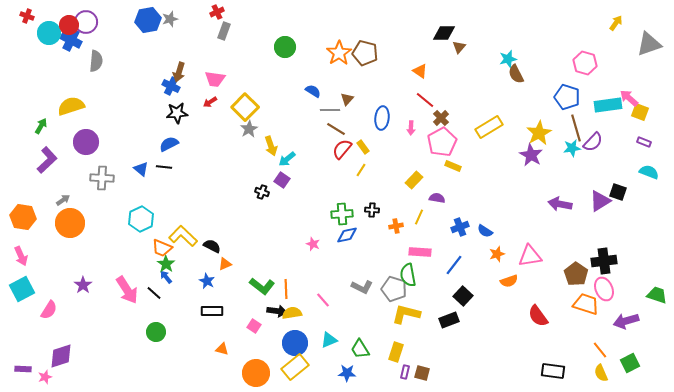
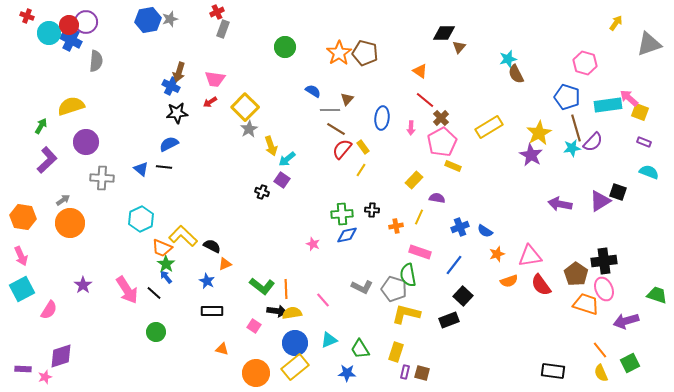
gray rectangle at (224, 31): moved 1 px left, 2 px up
pink rectangle at (420, 252): rotated 15 degrees clockwise
red semicircle at (538, 316): moved 3 px right, 31 px up
